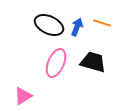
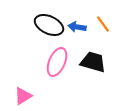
orange line: moved 1 px right, 1 px down; rotated 36 degrees clockwise
blue arrow: rotated 102 degrees counterclockwise
pink ellipse: moved 1 px right, 1 px up
